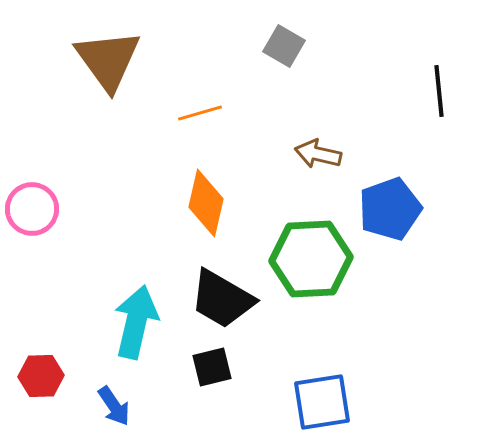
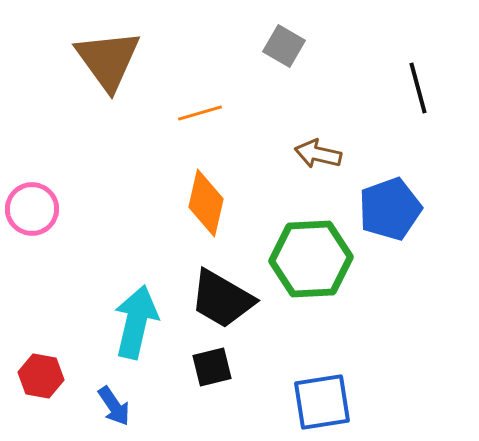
black line: moved 21 px left, 3 px up; rotated 9 degrees counterclockwise
red hexagon: rotated 12 degrees clockwise
